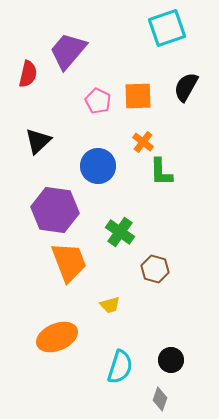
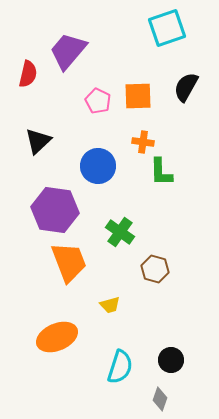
orange cross: rotated 30 degrees counterclockwise
